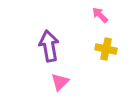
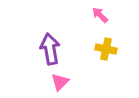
purple arrow: moved 1 px right, 3 px down
